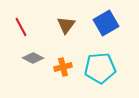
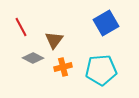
brown triangle: moved 12 px left, 15 px down
cyan pentagon: moved 1 px right, 2 px down
